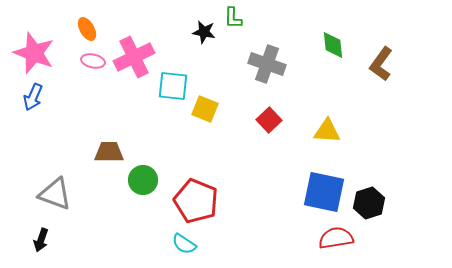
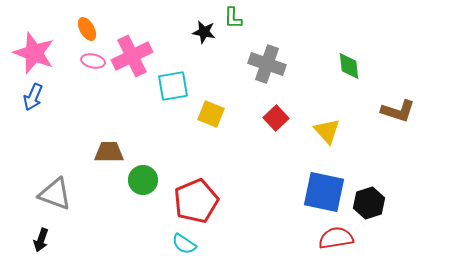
green diamond: moved 16 px right, 21 px down
pink cross: moved 2 px left, 1 px up
brown L-shape: moved 17 px right, 47 px down; rotated 108 degrees counterclockwise
cyan square: rotated 16 degrees counterclockwise
yellow square: moved 6 px right, 5 px down
red square: moved 7 px right, 2 px up
yellow triangle: rotated 44 degrees clockwise
red pentagon: rotated 27 degrees clockwise
